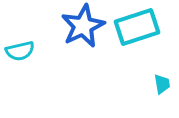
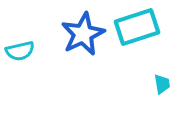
blue star: moved 8 px down
